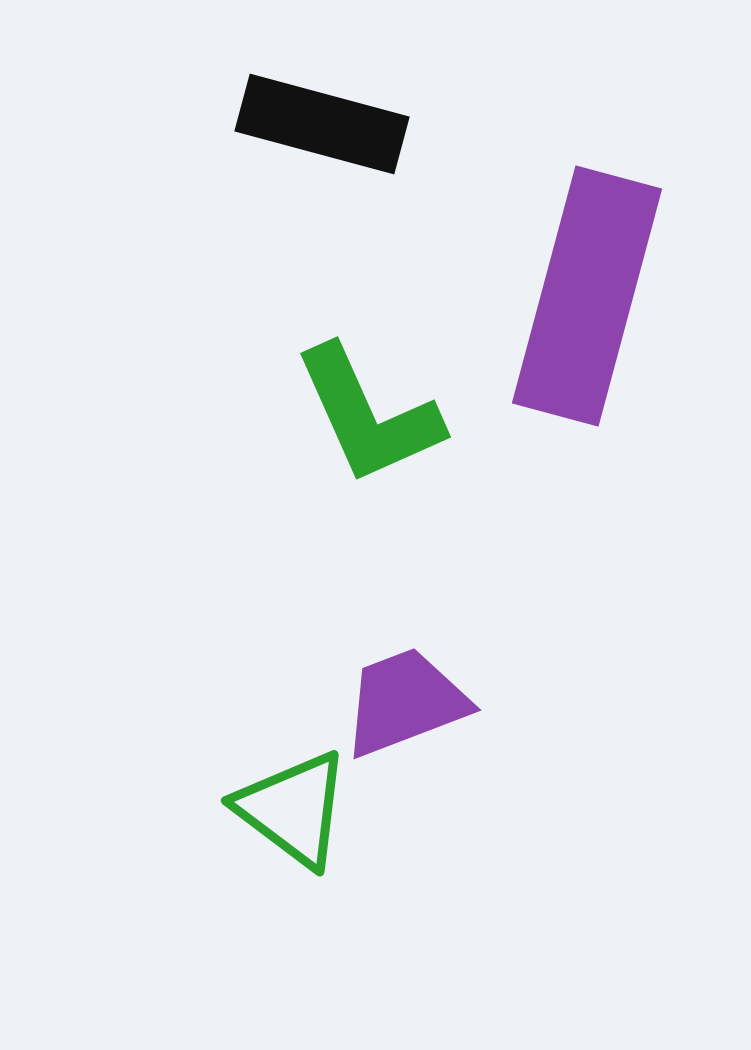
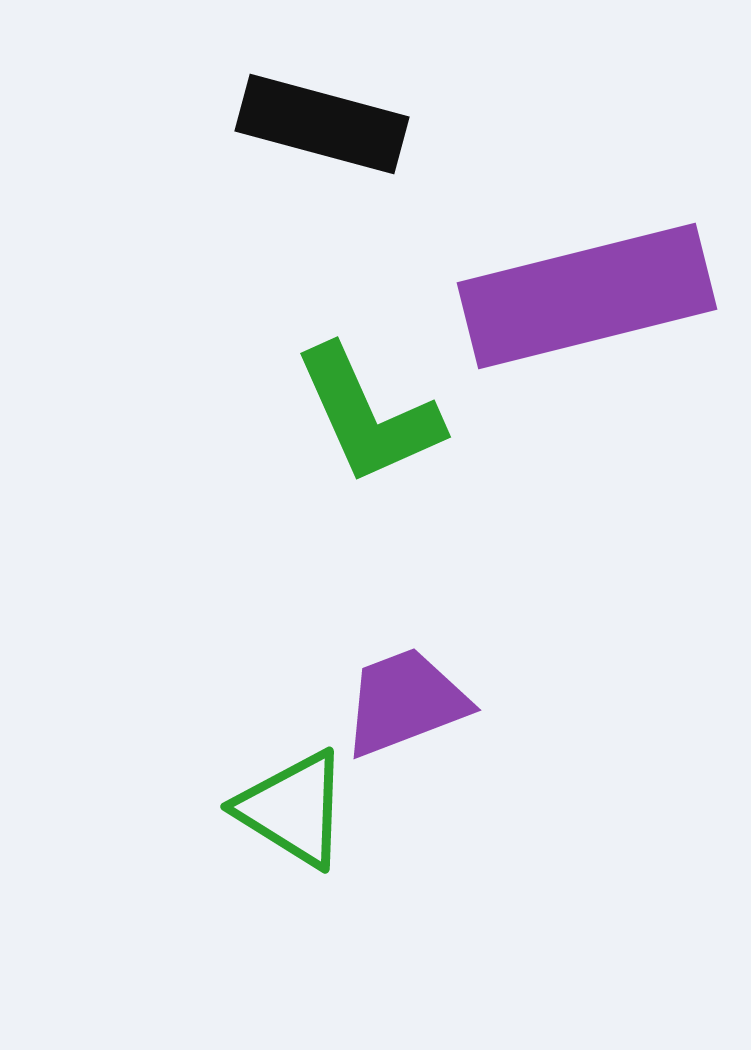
purple rectangle: rotated 61 degrees clockwise
green triangle: rotated 5 degrees counterclockwise
